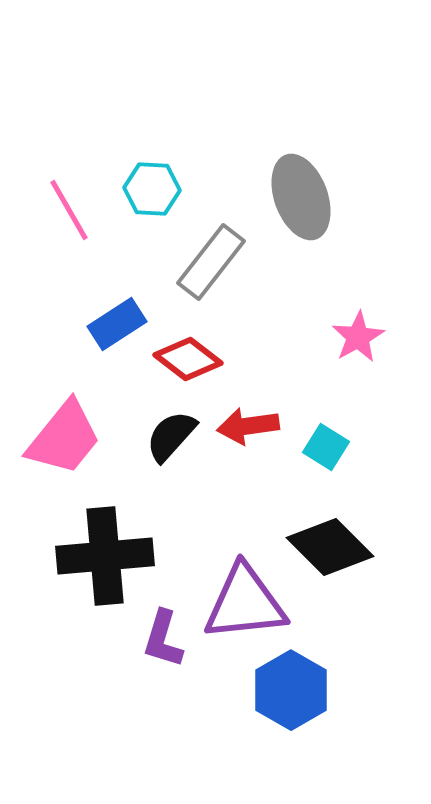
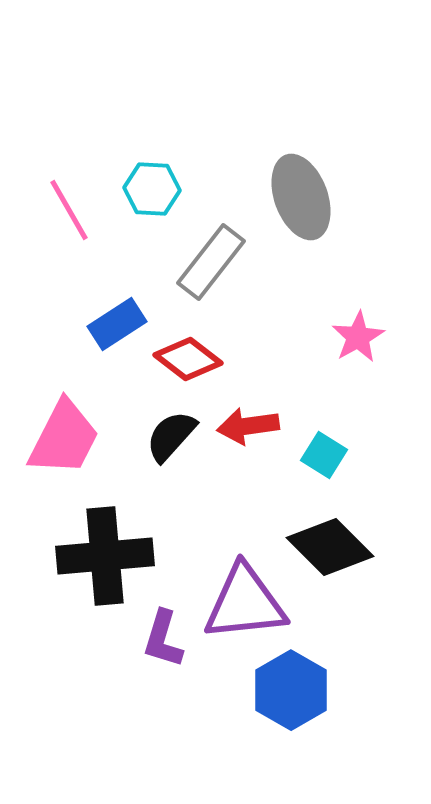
pink trapezoid: rotated 12 degrees counterclockwise
cyan square: moved 2 px left, 8 px down
